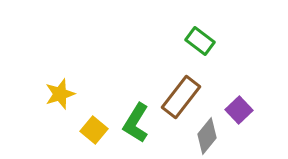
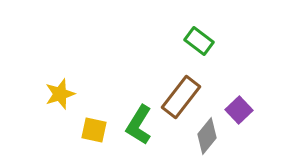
green rectangle: moved 1 px left
green L-shape: moved 3 px right, 2 px down
yellow square: rotated 28 degrees counterclockwise
